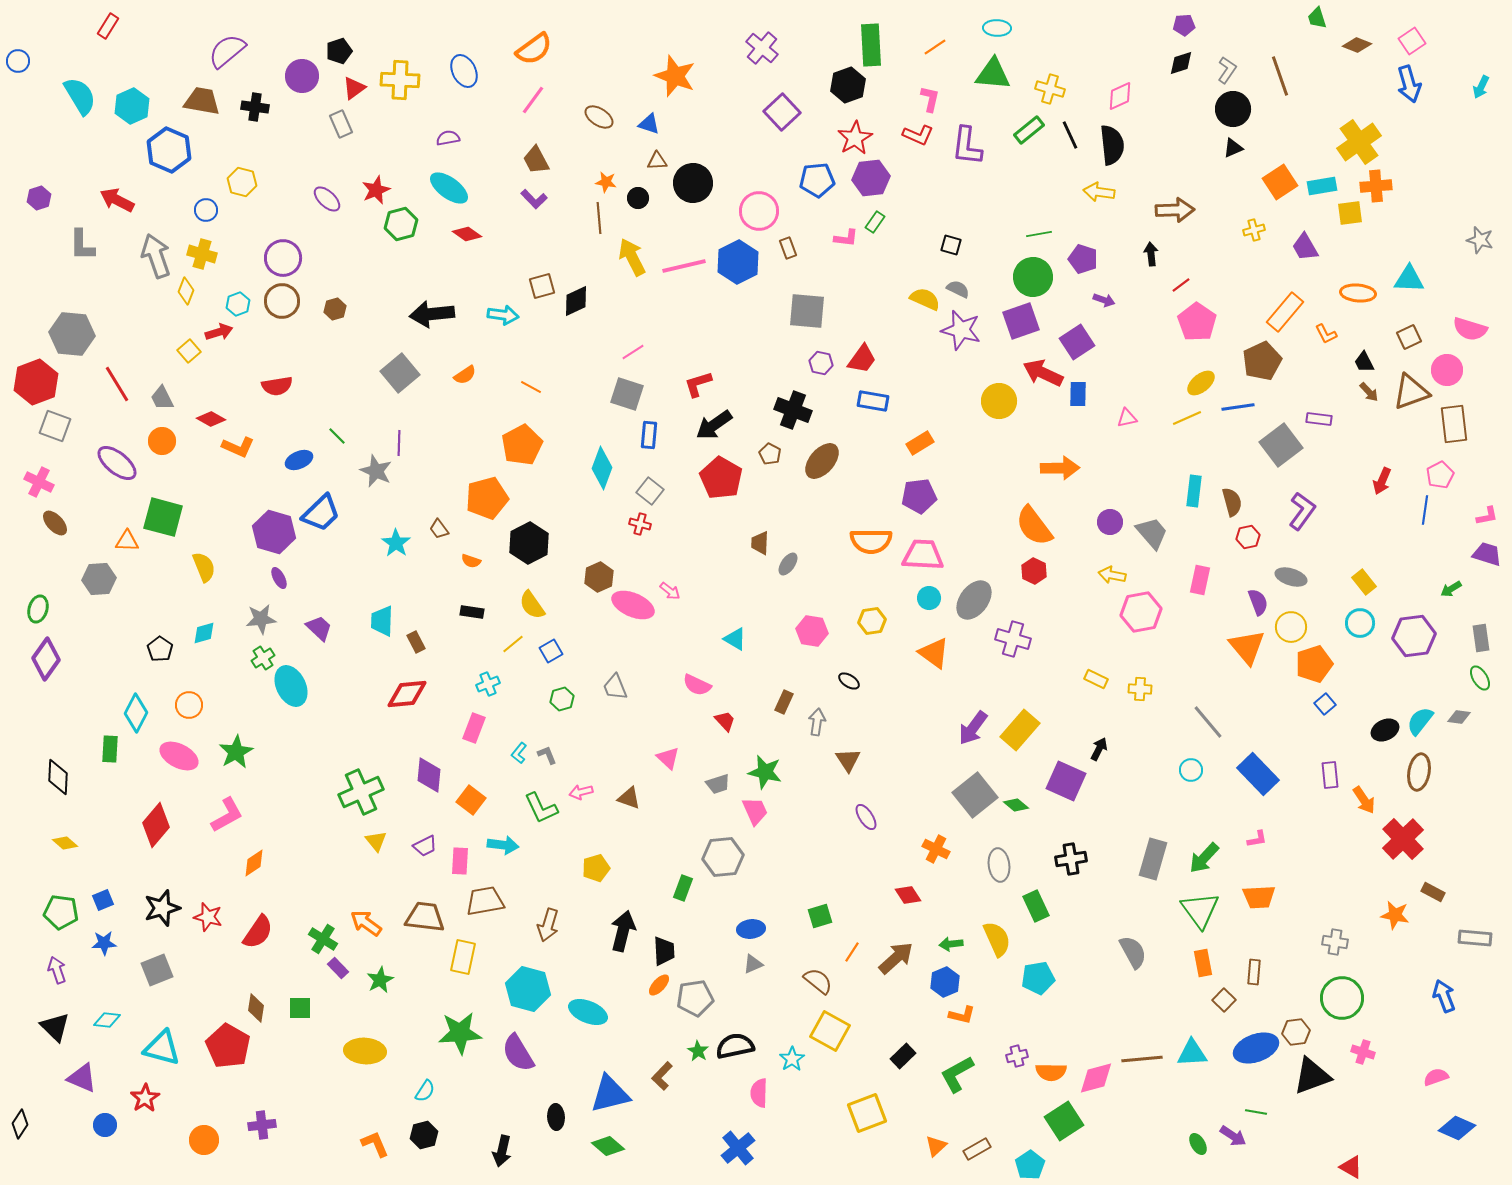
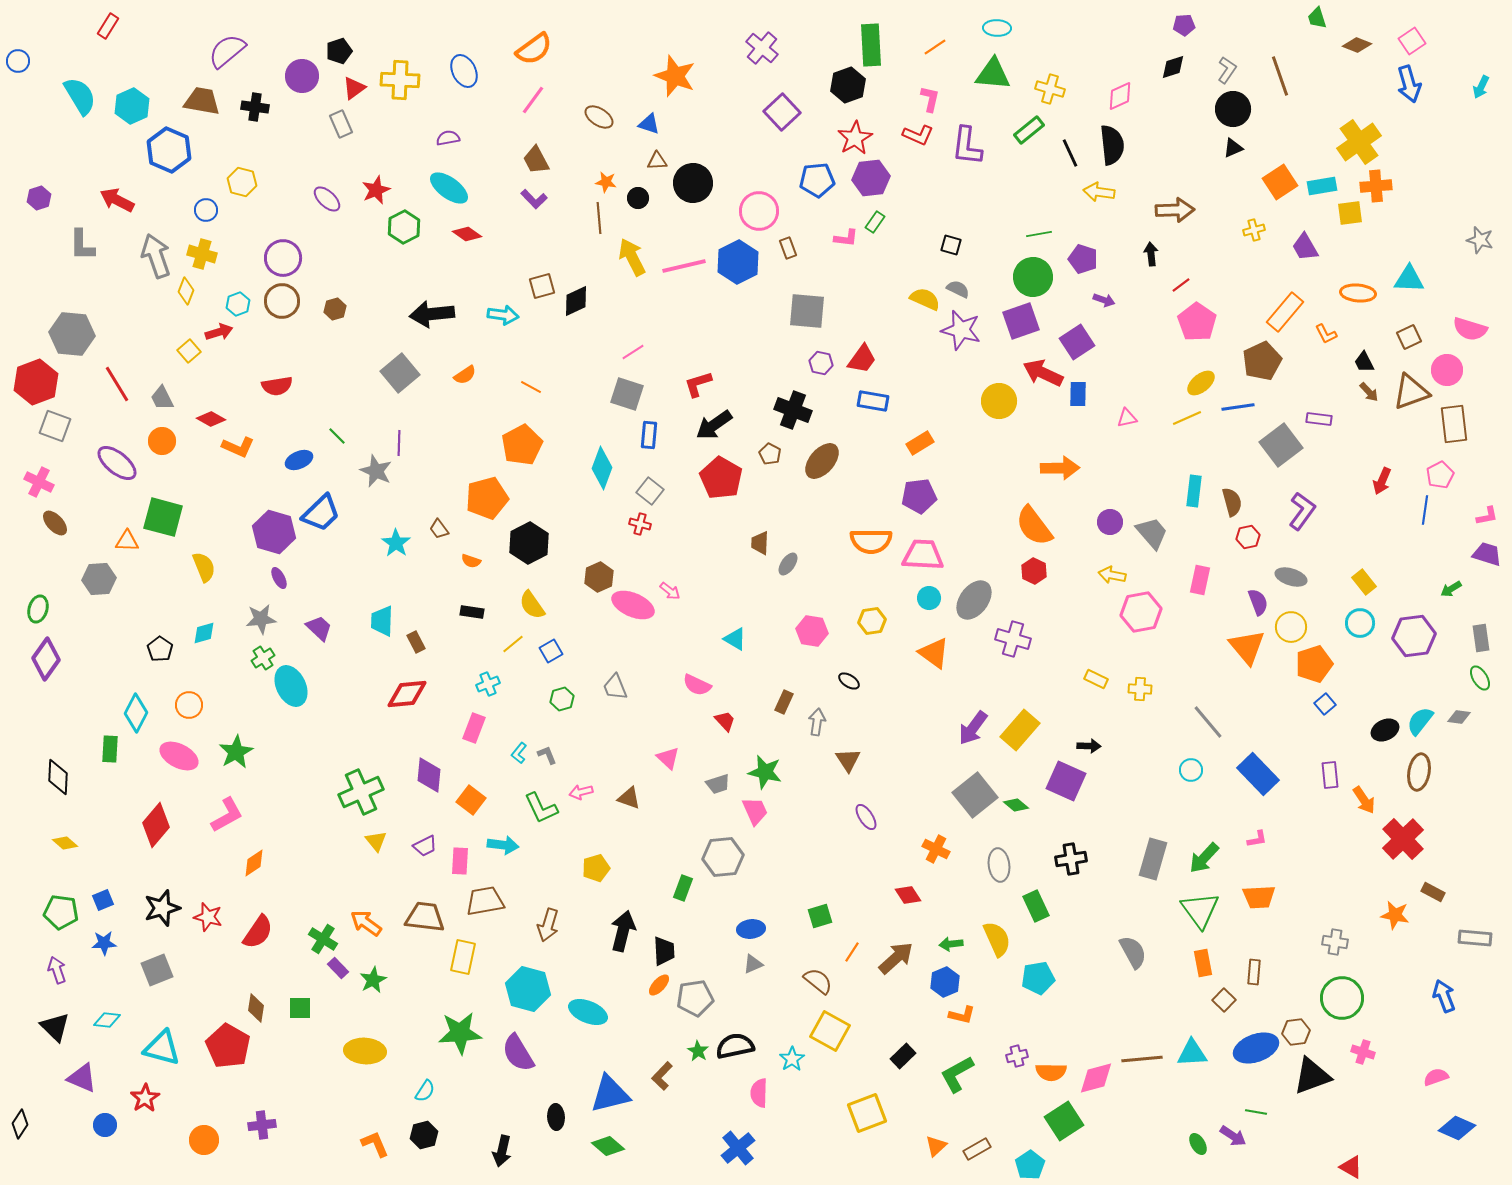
black diamond at (1181, 63): moved 8 px left, 4 px down
black line at (1070, 135): moved 18 px down
green hexagon at (401, 224): moved 3 px right, 3 px down; rotated 12 degrees counterclockwise
black arrow at (1099, 749): moved 10 px left, 3 px up; rotated 65 degrees clockwise
green star at (380, 980): moved 7 px left
